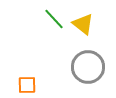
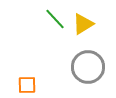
green line: moved 1 px right
yellow triangle: rotated 50 degrees clockwise
